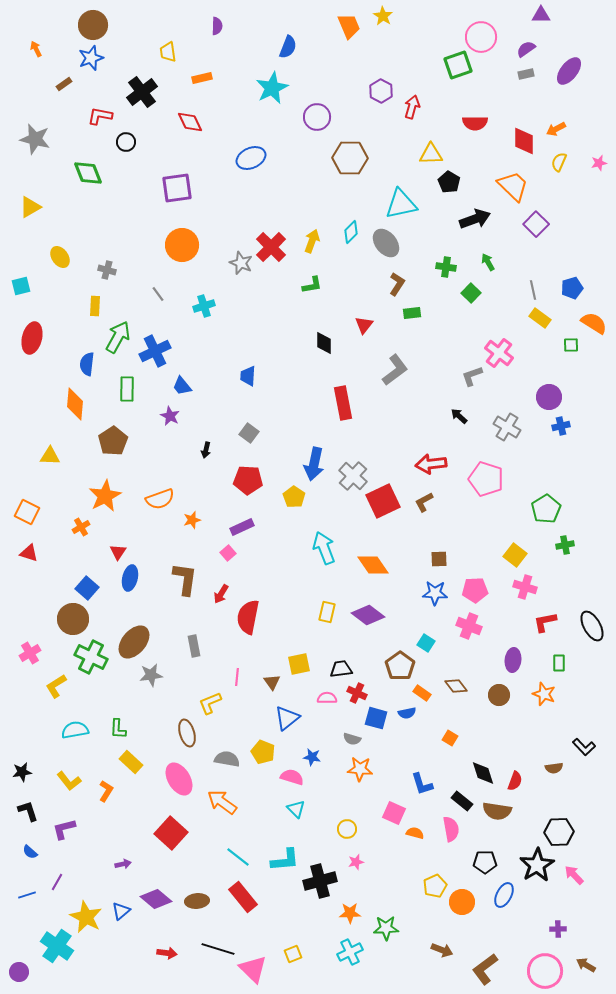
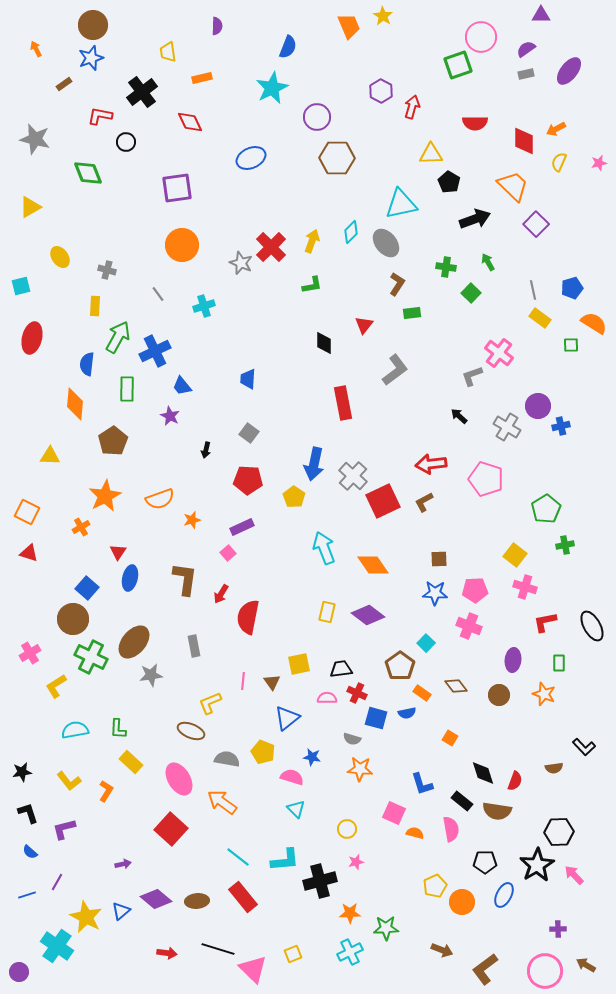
brown hexagon at (350, 158): moved 13 px left
blue trapezoid at (248, 376): moved 3 px down
purple circle at (549, 397): moved 11 px left, 9 px down
cyan square at (426, 643): rotated 12 degrees clockwise
pink line at (237, 677): moved 6 px right, 4 px down
brown ellipse at (187, 733): moved 4 px right, 2 px up; rotated 52 degrees counterclockwise
black L-shape at (28, 811): moved 2 px down
red square at (171, 833): moved 4 px up
